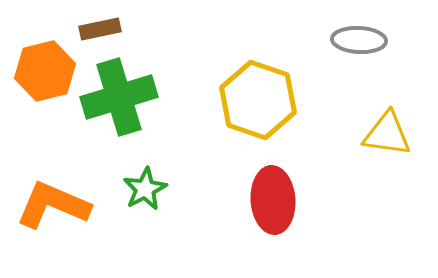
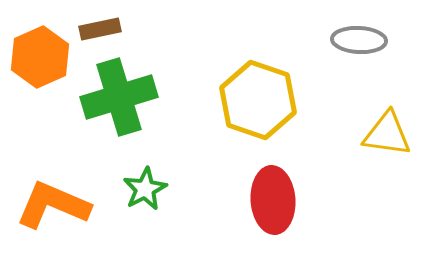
orange hexagon: moved 5 px left, 14 px up; rotated 10 degrees counterclockwise
